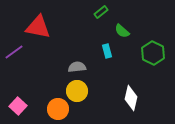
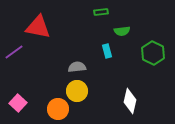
green rectangle: rotated 32 degrees clockwise
green semicircle: rotated 49 degrees counterclockwise
white diamond: moved 1 px left, 3 px down
pink square: moved 3 px up
